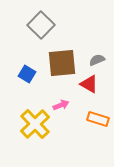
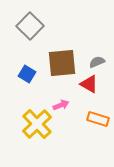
gray square: moved 11 px left, 1 px down
gray semicircle: moved 2 px down
yellow cross: moved 2 px right
